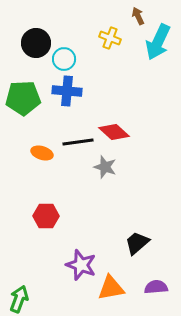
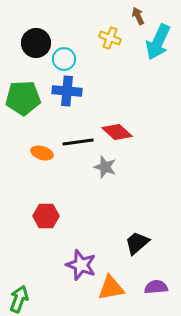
red diamond: moved 3 px right
